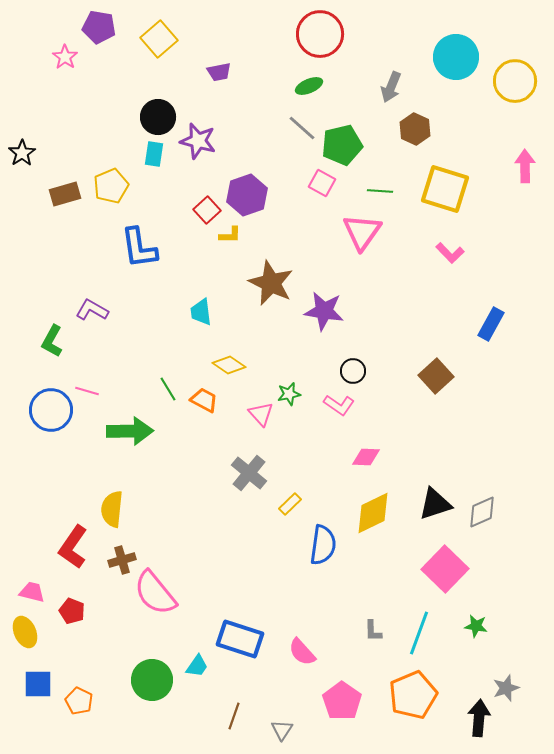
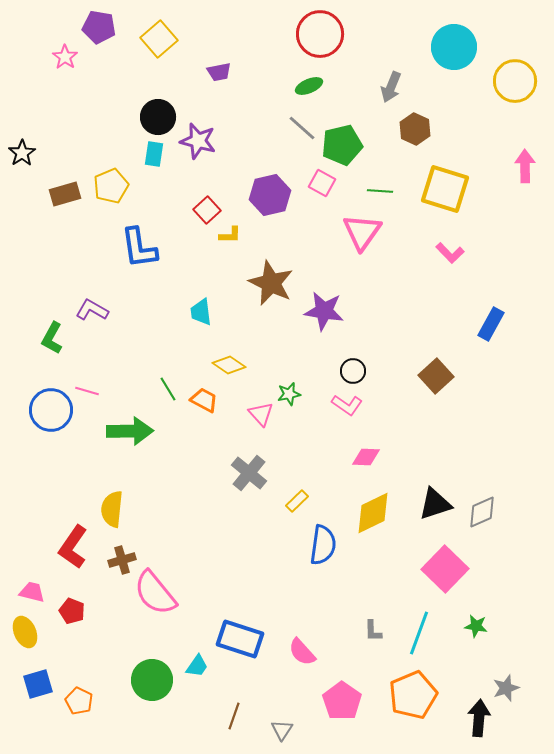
cyan circle at (456, 57): moved 2 px left, 10 px up
purple hexagon at (247, 195): moved 23 px right; rotated 6 degrees clockwise
green L-shape at (52, 341): moved 3 px up
pink L-shape at (339, 405): moved 8 px right
yellow rectangle at (290, 504): moved 7 px right, 3 px up
blue square at (38, 684): rotated 16 degrees counterclockwise
